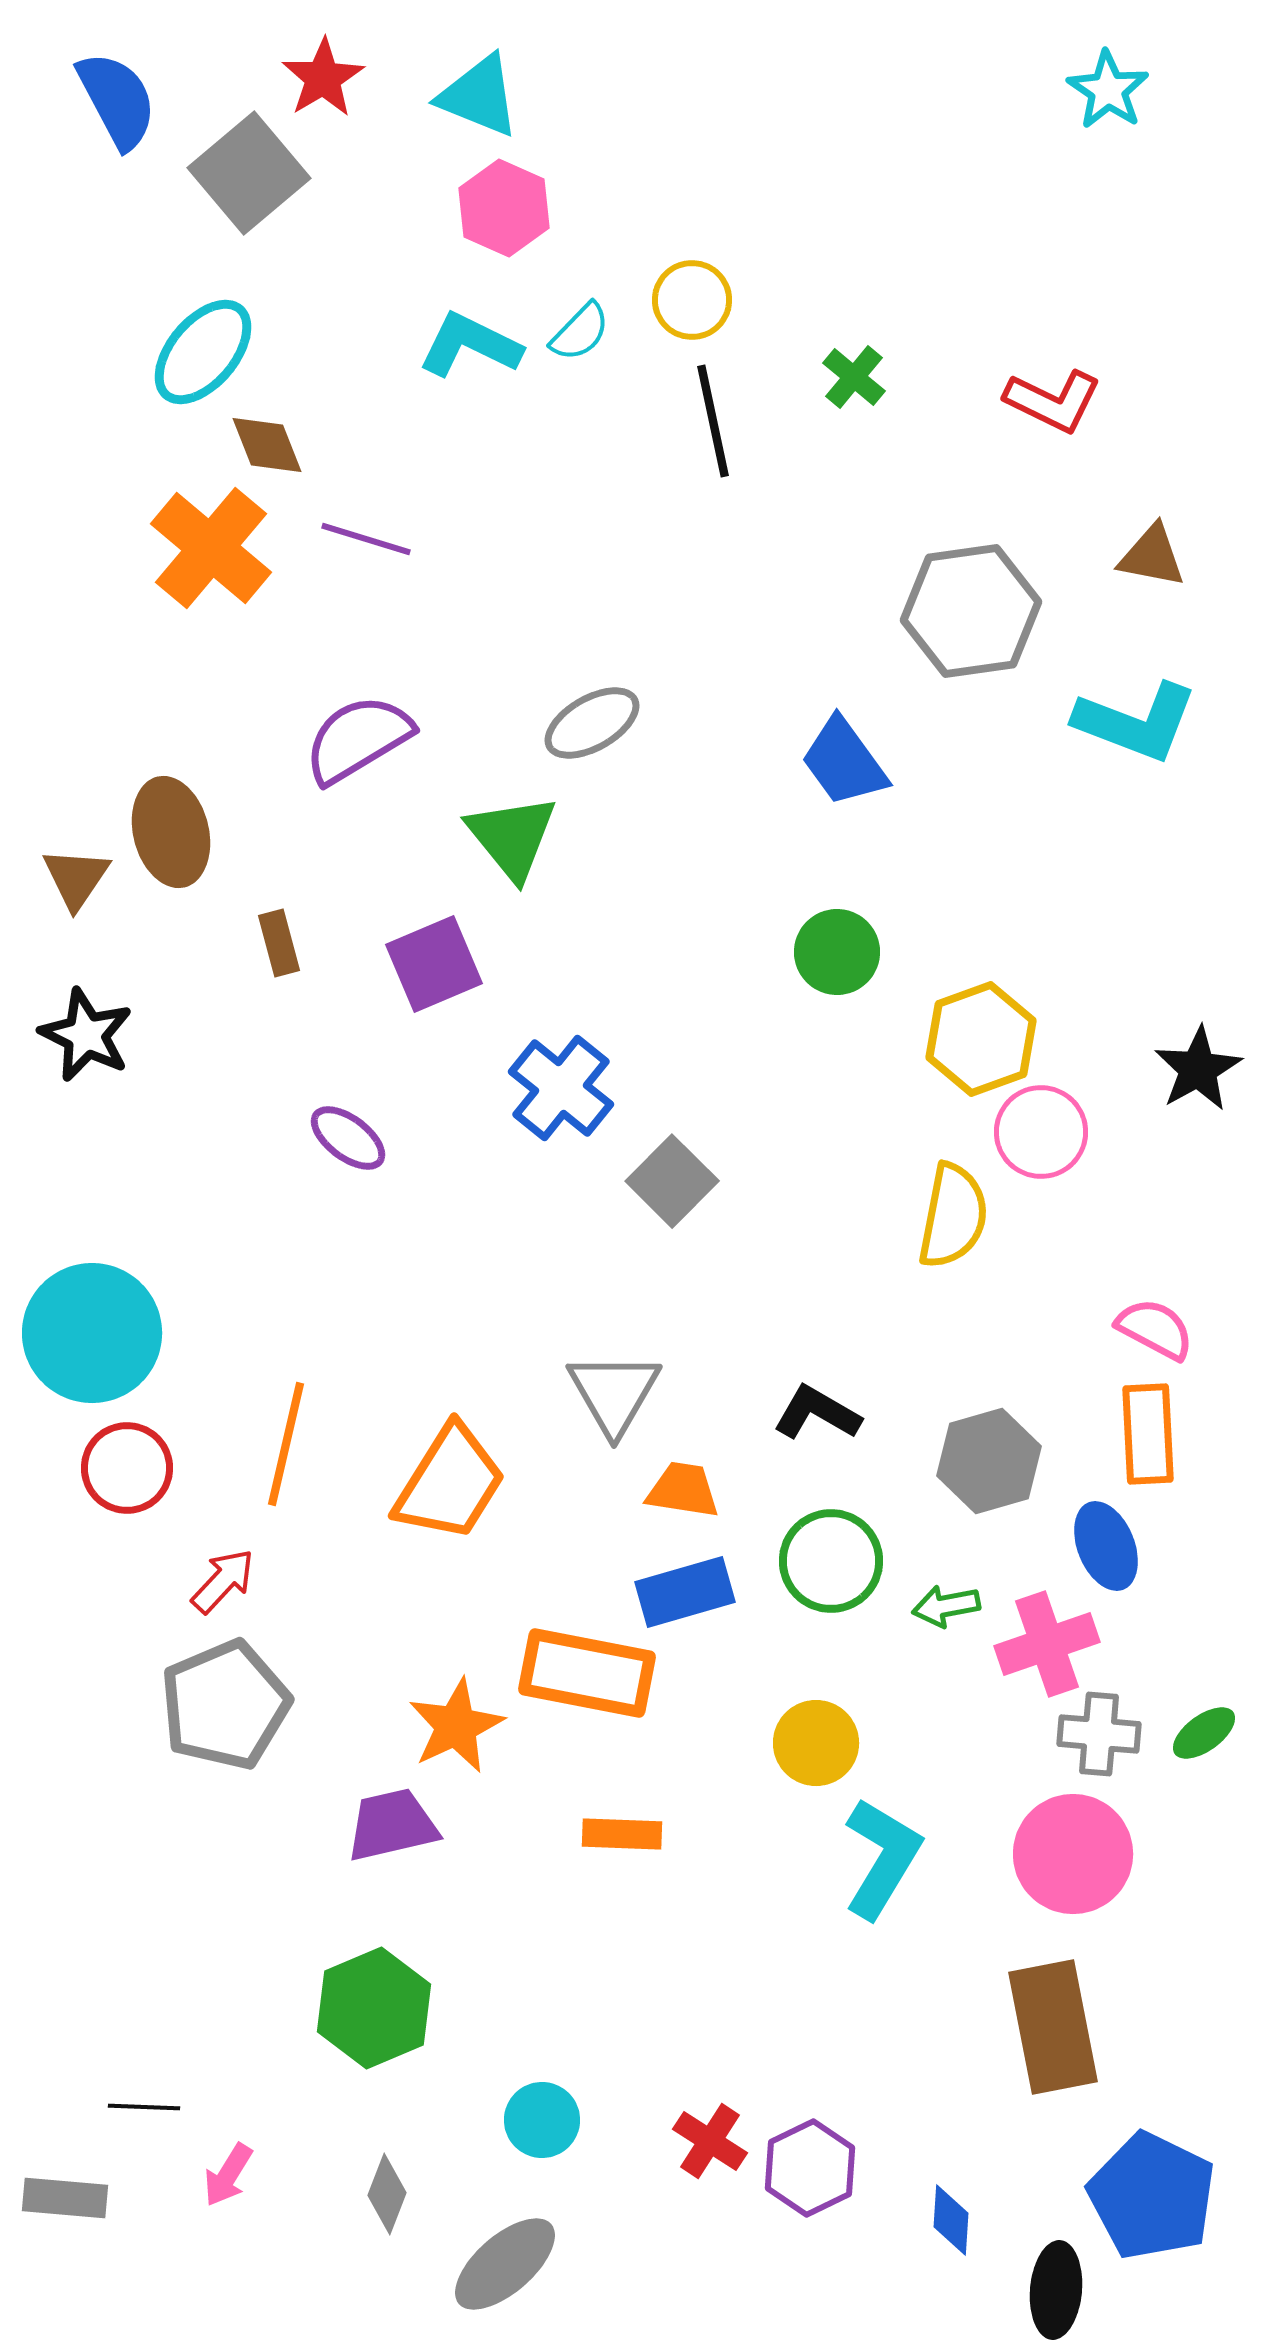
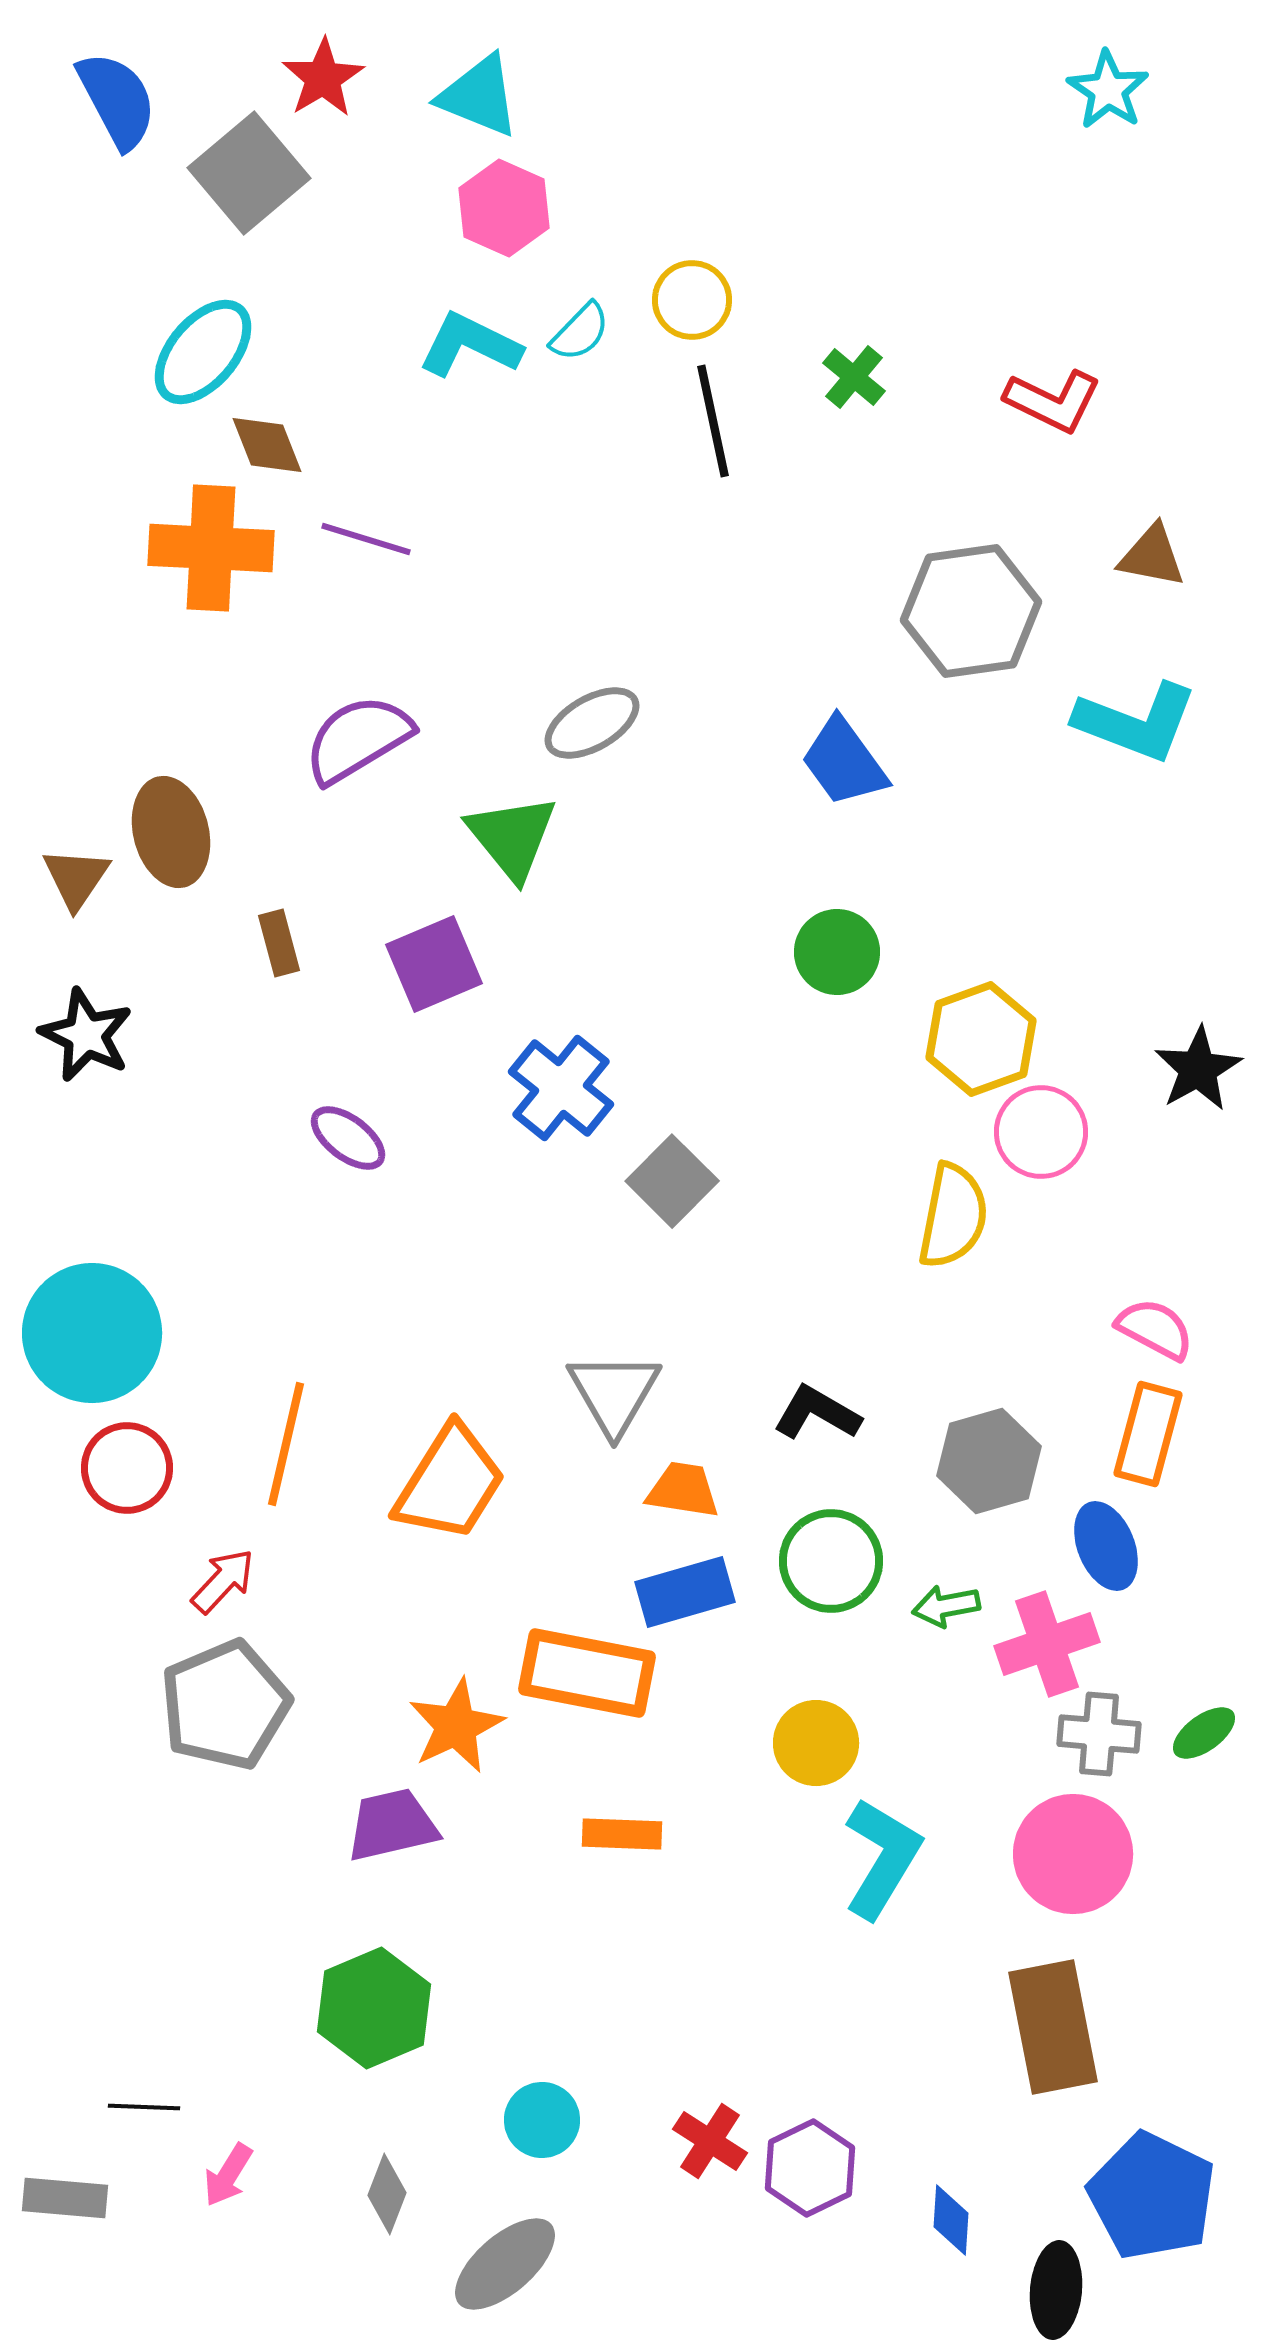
orange cross at (211, 548): rotated 37 degrees counterclockwise
orange rectangle at (1148, 1434): rotated 18 degrees clockwise
